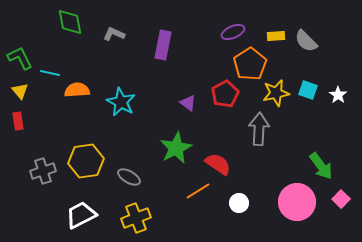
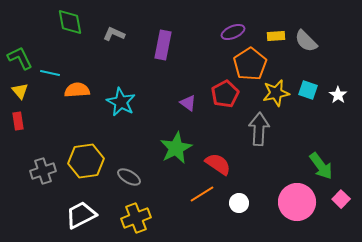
orange line: moved 4 px right, 3 px down
